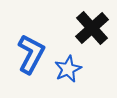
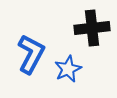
black cross: rotated 36 degrees clockwise
